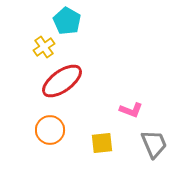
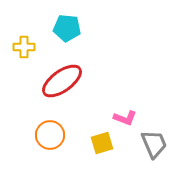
cyan pentagon: moved 7 px down; rotated 24 degrees counterclockwise
yellow cross: moved 20 px left; rotated 35 degrees clockwise
pink L-shape: moved 6 px left, 8 px down
orange circle: moved 5 px down
yellow square: rotated 10 degrees counterclockwise
